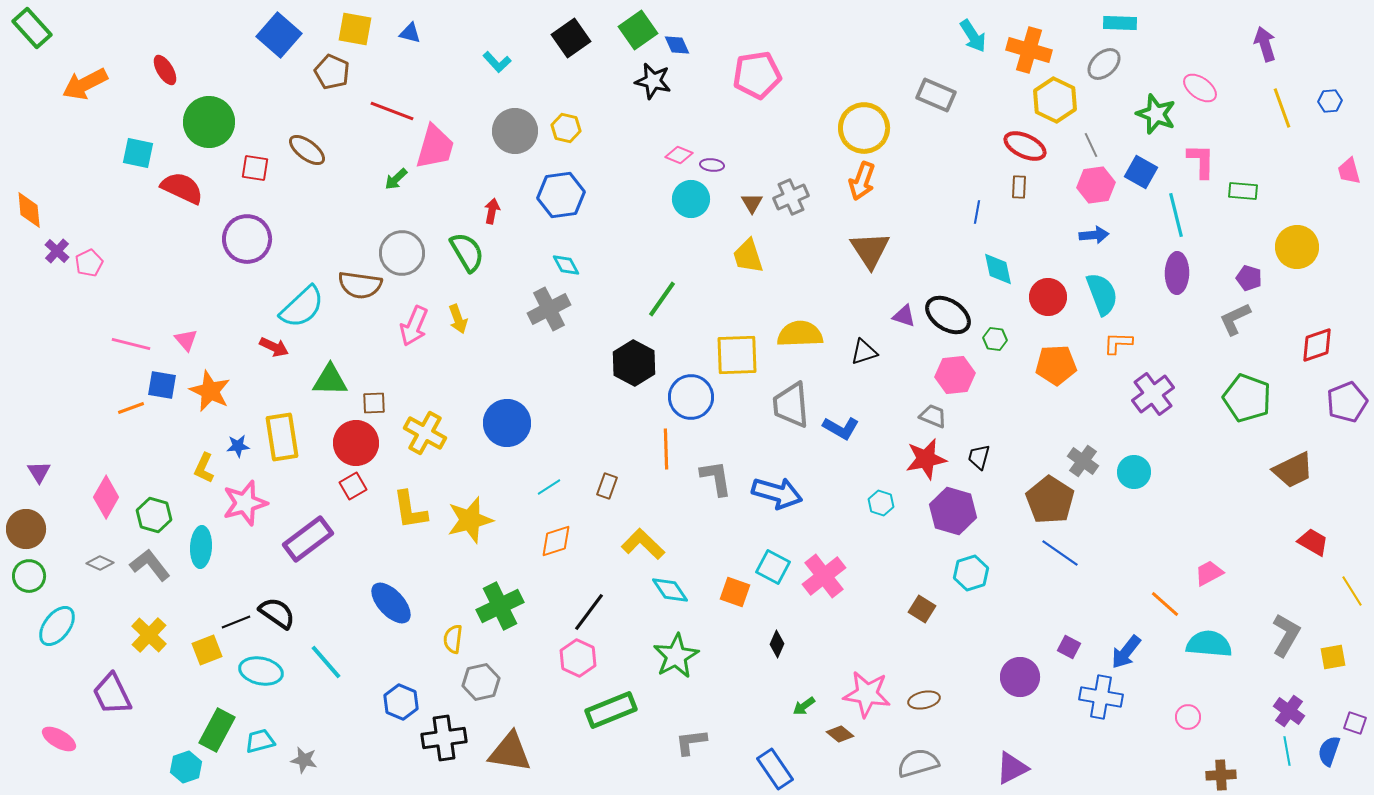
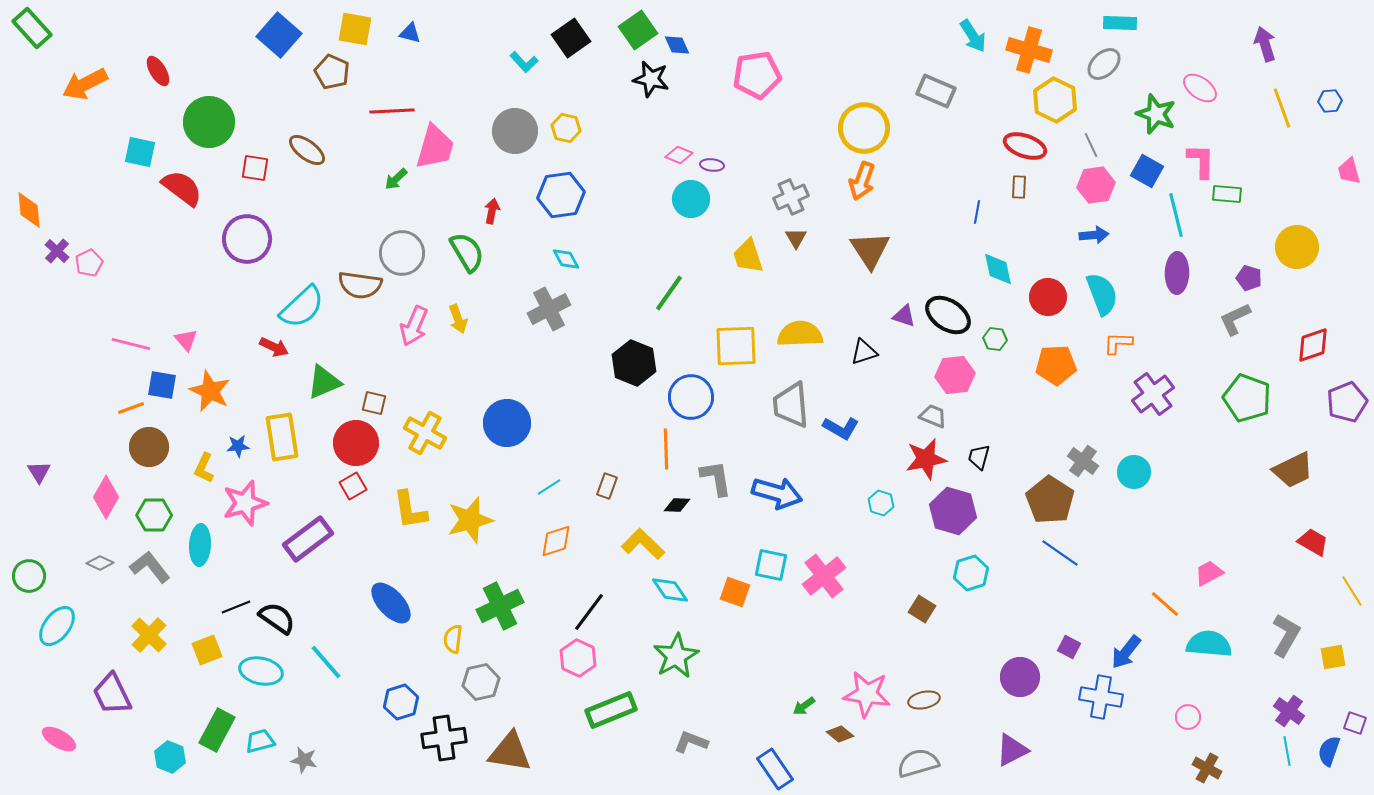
cyan L-shape at (497, 62): moved 27 px right
red ellipse at (165, 70): moved 7 px left, 1 px down
black star at (653, 81): moved 2 px left, 2 px up
gray rectangle at (936, 95): moved 4 px up
red line at (392, 111): rotated 24 degrees counterclockwise
red ellipse at (1025, 146): rotated 6 degrees counterclockwise
cyan square at (138, 153): moved 2 px right, 1 px up
blue square at (1141, 172): moved 6 px right, 1 px up
red semicircle at (182, 188): rotated 12 degrees clockwise
green rectangle at (1243, 191): moved 16 px left, 3 px down
brown triangle at (752, 203): moved 44 px right, 35 px down
cyan diamond at (566, 265): moved 6 px up
green line at (662, 299): moved 7 px right, 6 px up
red diamond at (1317, 345): moved 4 px left
yellow square at (737, 355): moved 1 px left, 9 px up
black hexagon at (634, 363): rotated 6 degrees counterclockwise
green triangle at (330, 380): moved 6 px left, 2 px down; rotated 24 degrees counterclockwise
brown square at (374, 403): rotated 15 degrees clockwise
green hexagon at (154, 515): rotated 16 degrees counterclockwise
brown circle at (26, 529): moved 123 px right, 82 px up
cyan ellipse at (201, 547): moved 1 px left, 2 px up
gray L-shape at (150, 565): moved 2 px down
cyan square at (773, 567): moved 2 px left, 2 px up; rotated 16 degrees counterclockwise
black semicircle at (277, 613): moved 5 px down
black line at (236, 622): moved 15 px up
black diamond at (777, 644): moved 100 px left, 139 px up; rotated 68 degrees clockwise
blue hexagon at (401, 702): rotated 20 degrees clockwise
gray L-shape at (691, 742): rotated 28 degrees clockwise
cyan hexagon at (186, 767): moved 16 px left, 10 px up; rotated 20 degrees counterclockwise
purple triangle at (1012, 768): moved 18 px up
brown cross at (1221, 775): moved 14 px left, 7 px up; rotated 32 degrees clockwise
